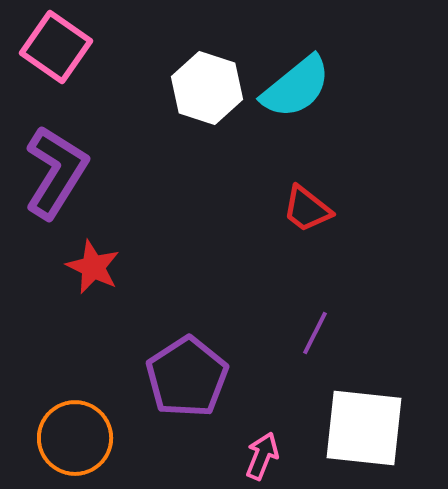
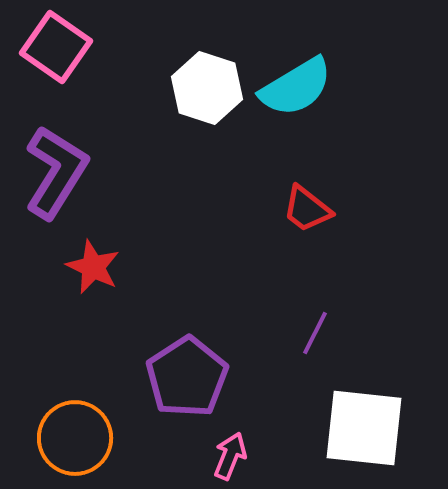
cyan semicircle: rotated 8 degrees clockwise
pink arrow: moved 32 px left
